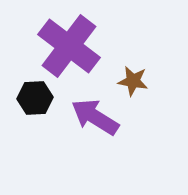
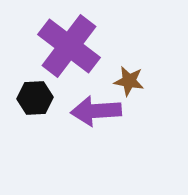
brown star: moved 4 px left
purple arrow: moved 1 px right, 6 px up; rotated 36 degrees counterclockwise
